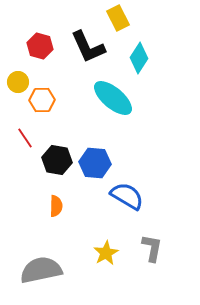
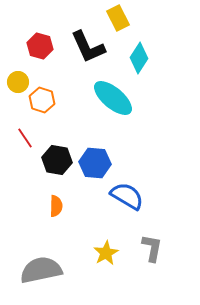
orange hexagon: rotated 20 degrees clockwise
